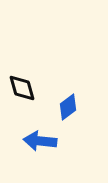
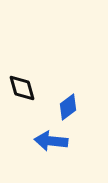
blue arrow: moved 11 px right
